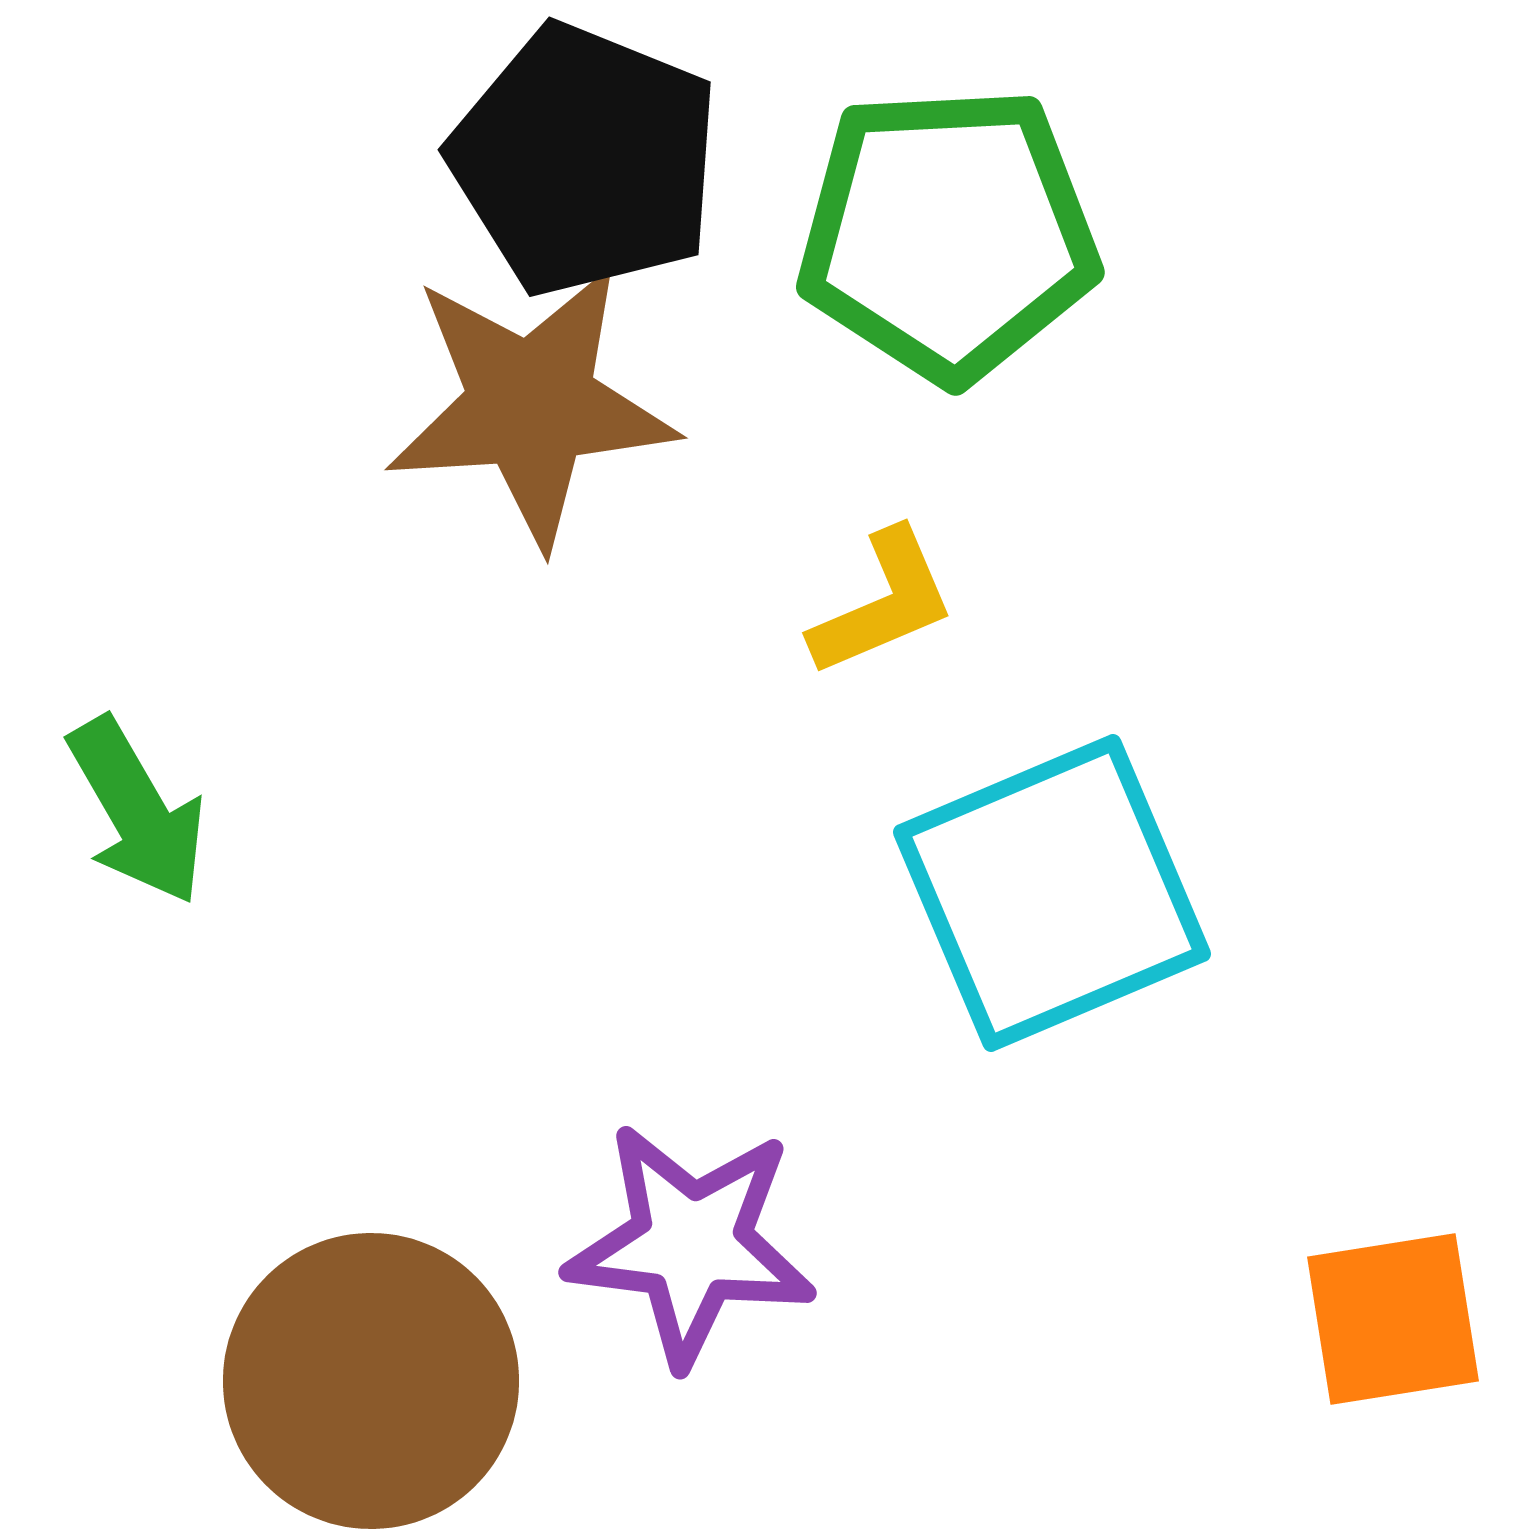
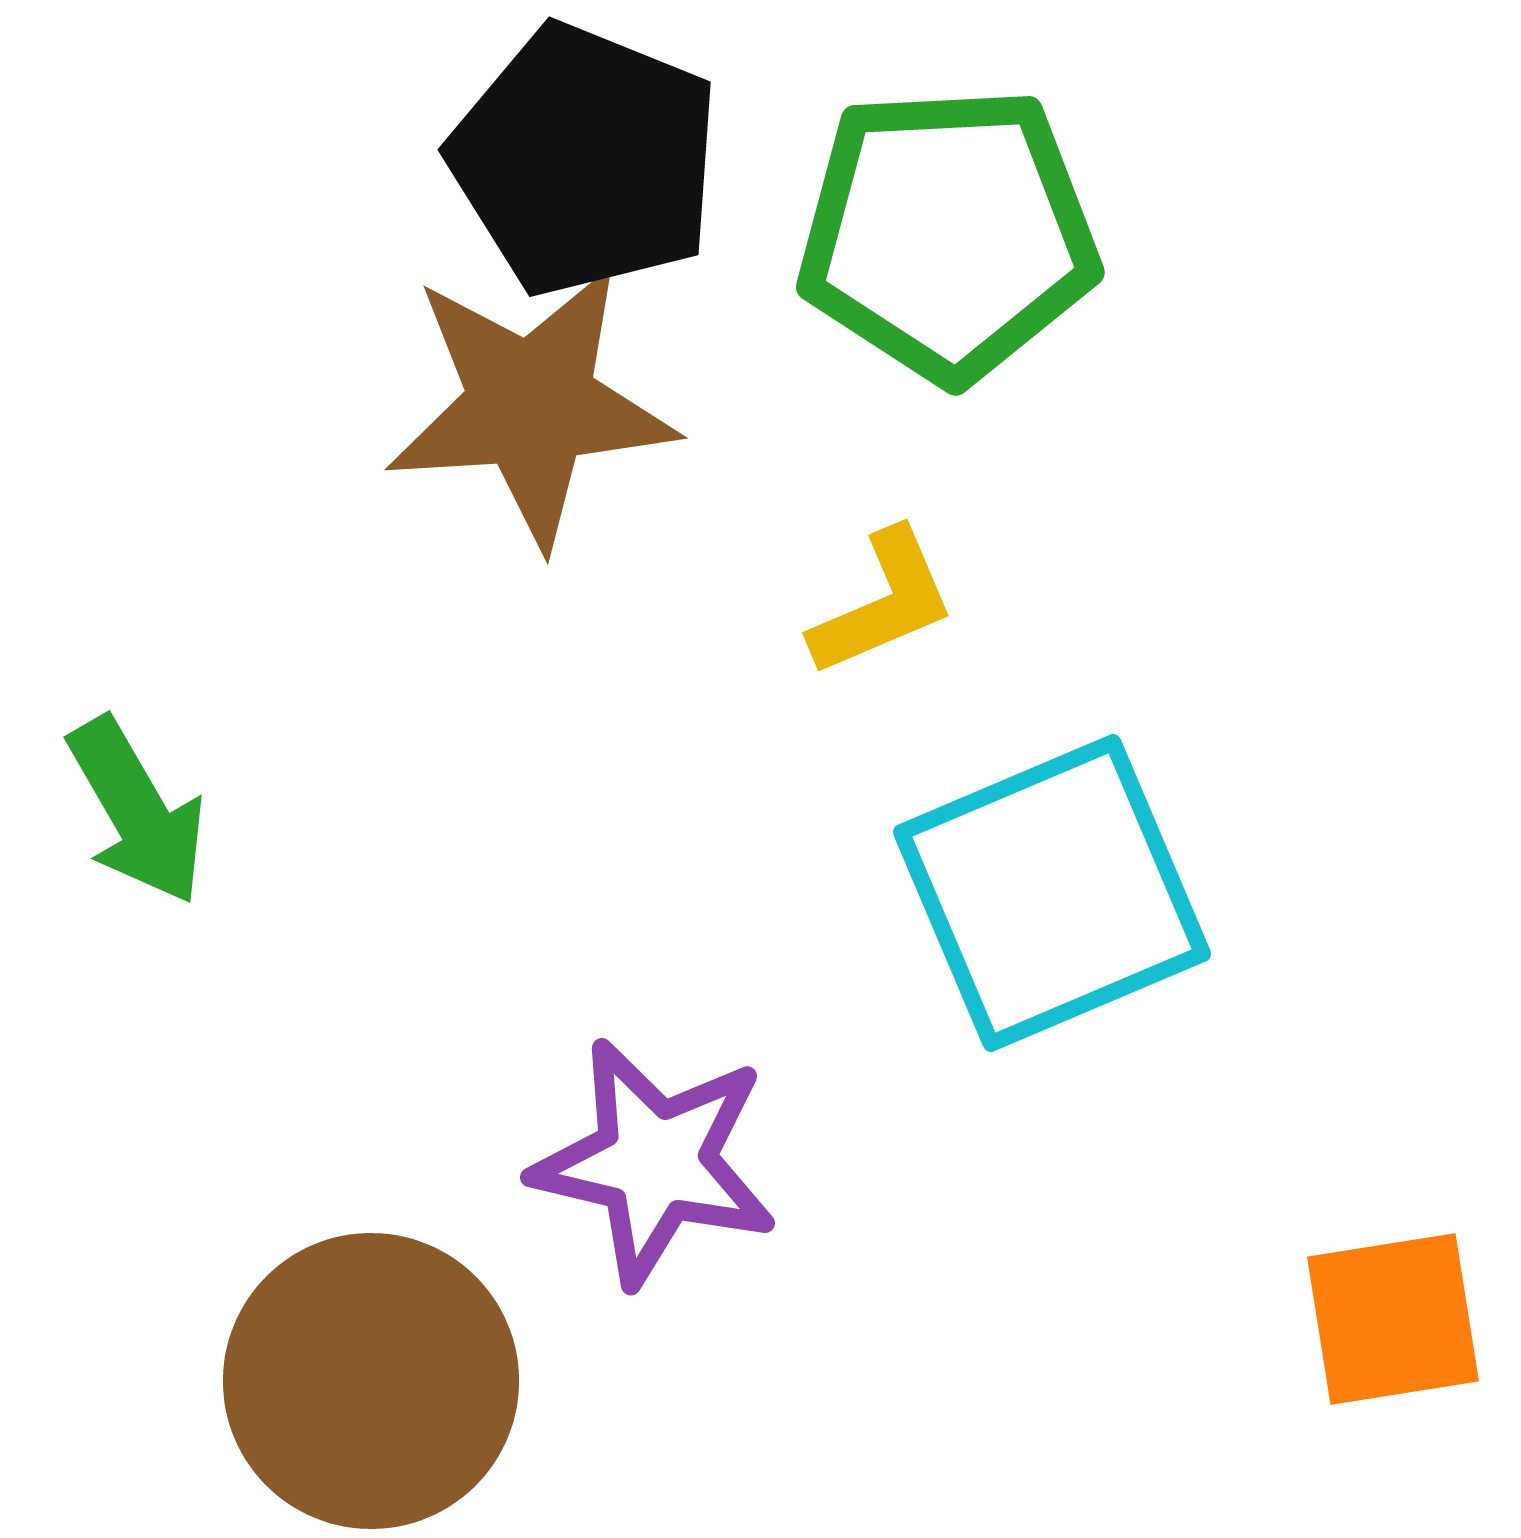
purple star: moved 36 px left, 82 px up; rotated 6 degrees clockwise
